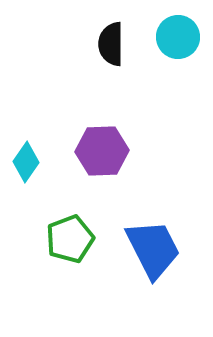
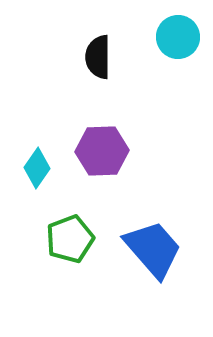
black semicircle: moved 13 px left, 13 px down
cyan diamond: moved 11 px right, 6 px down
blue trapezoid: rotated 14 degrees counterclockwise
